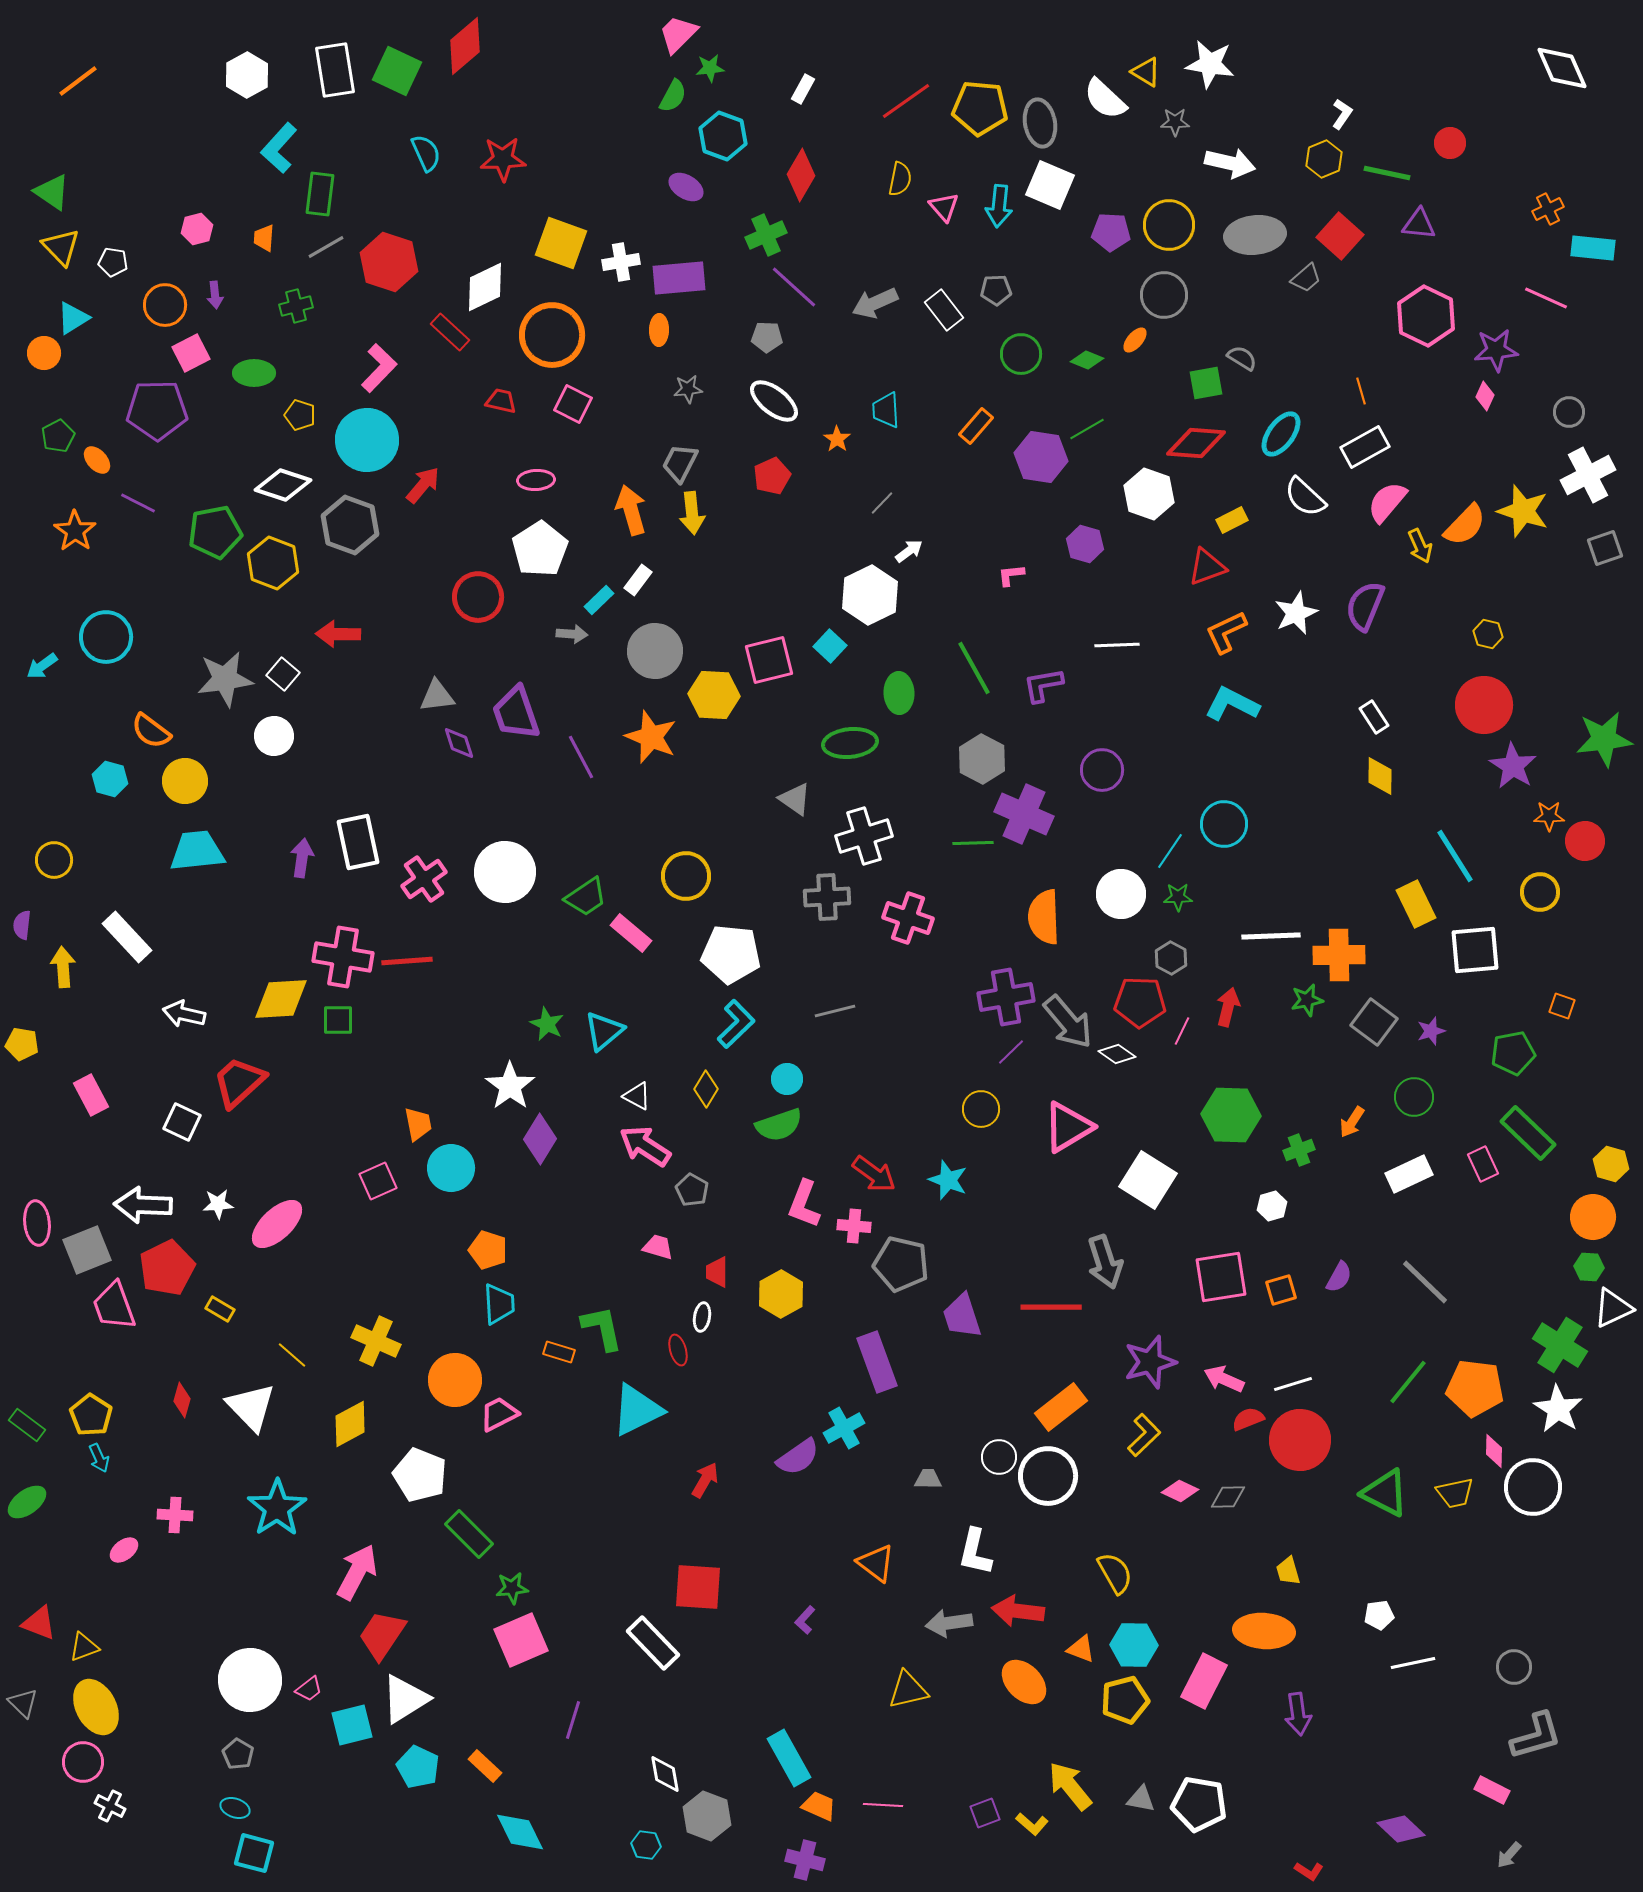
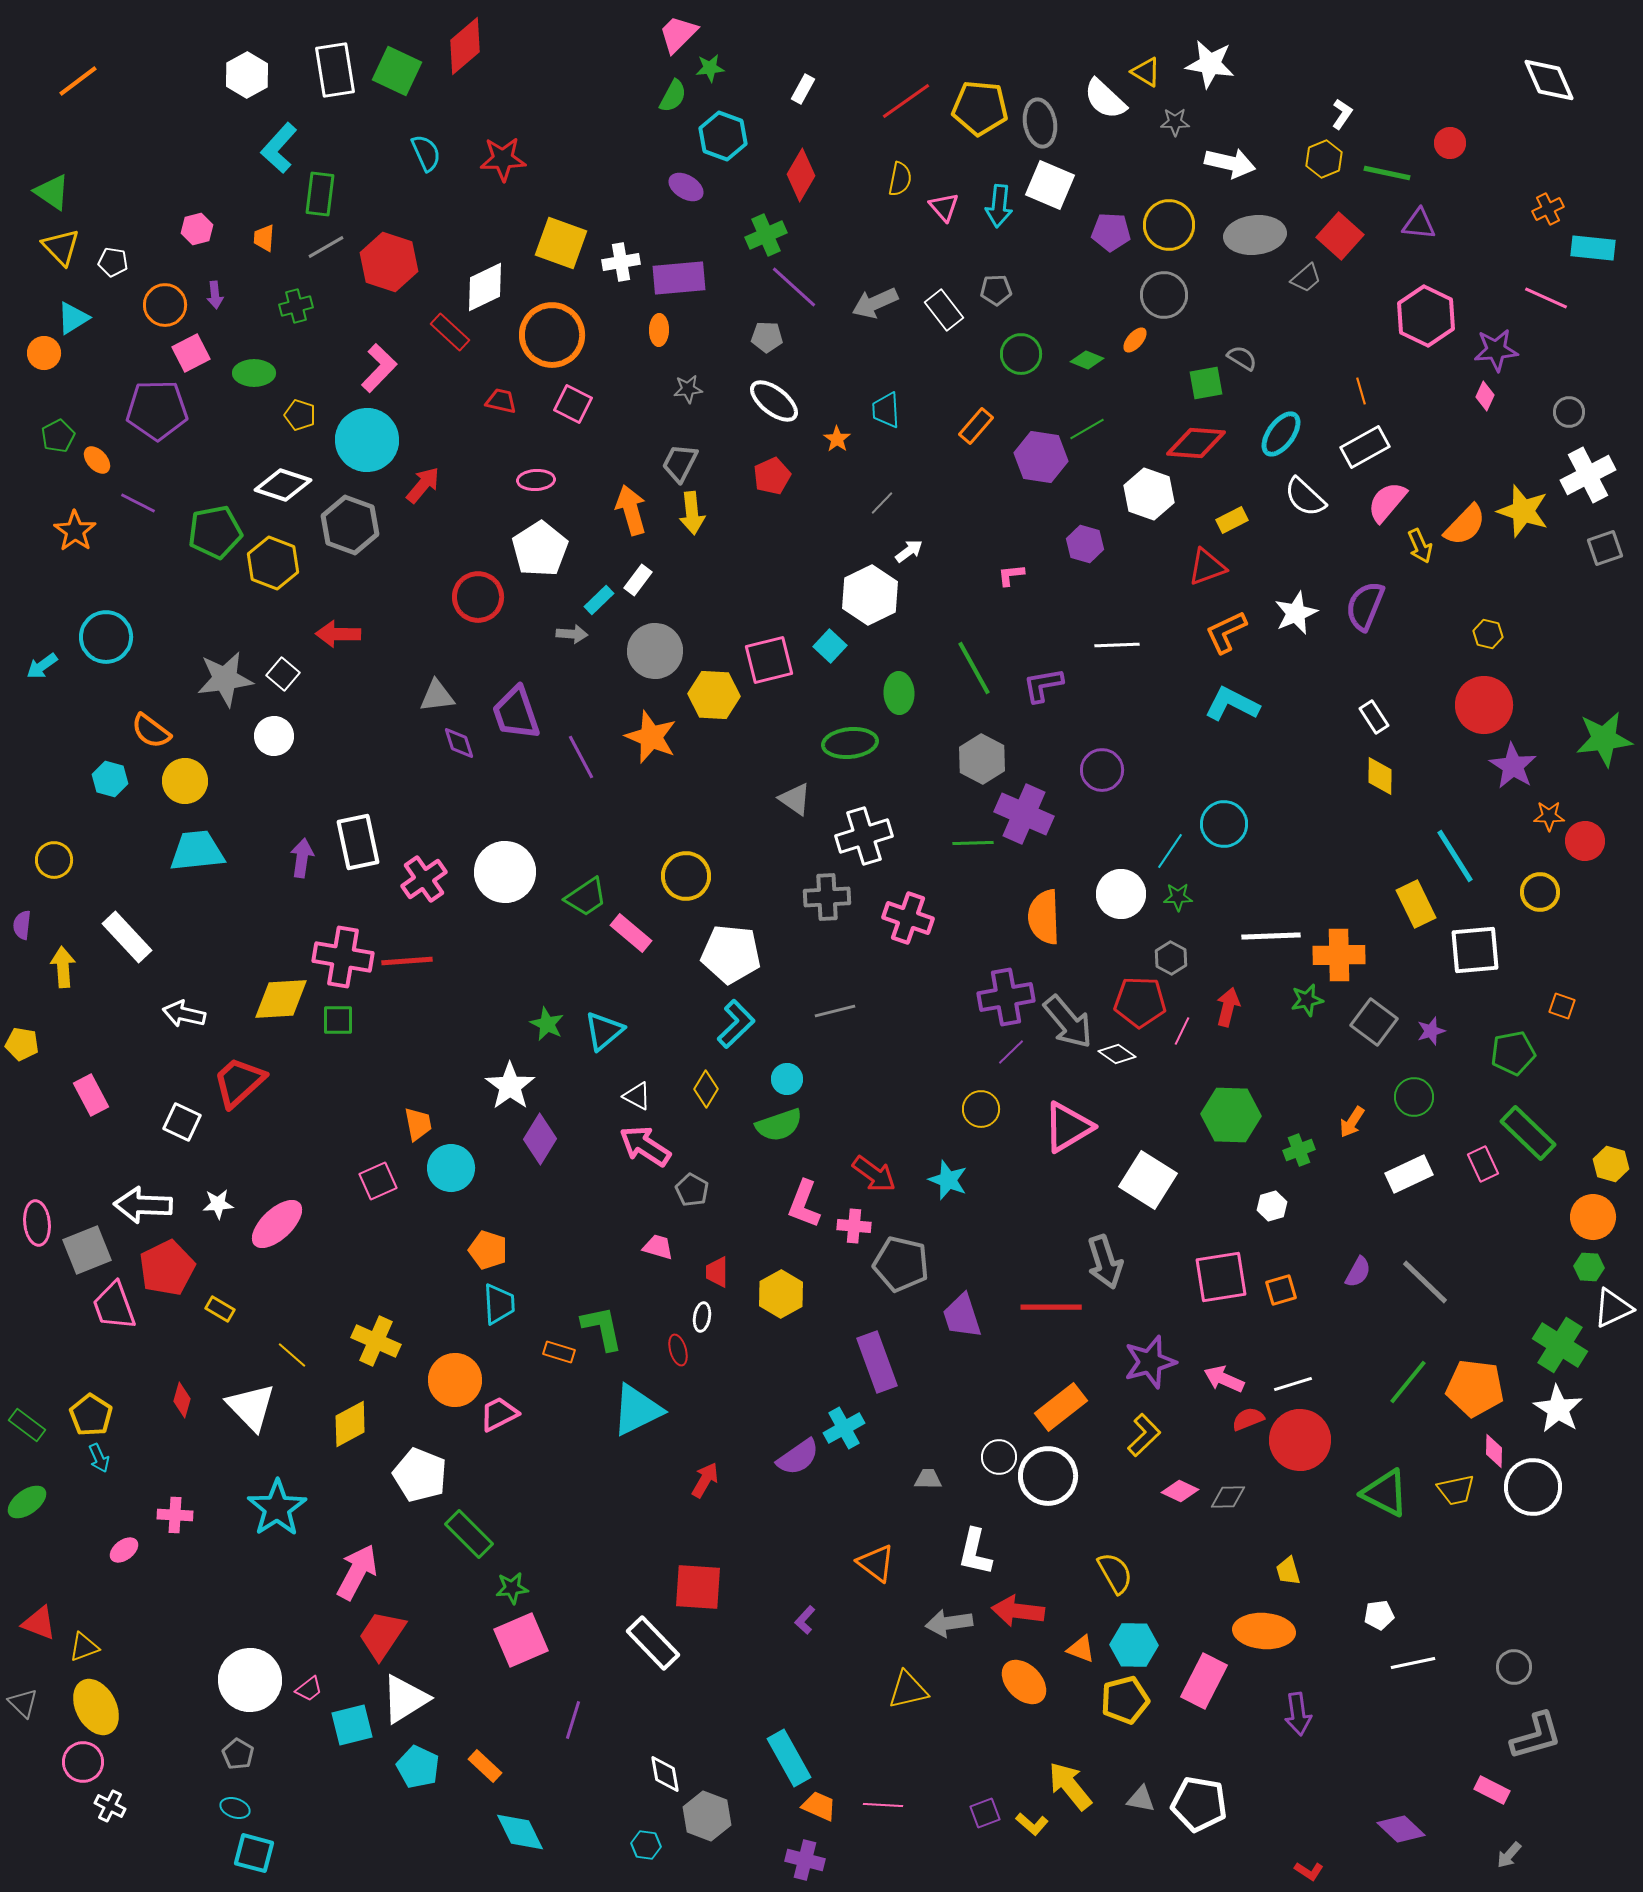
white diamond at (1562, 68): moved 13 px left, 12 px down
purple semicircle at (1339, 1277): moved 19 px right, 5 px up
yellow trapezoid at (1455, 1493): moved 1 px right, 3 px up
